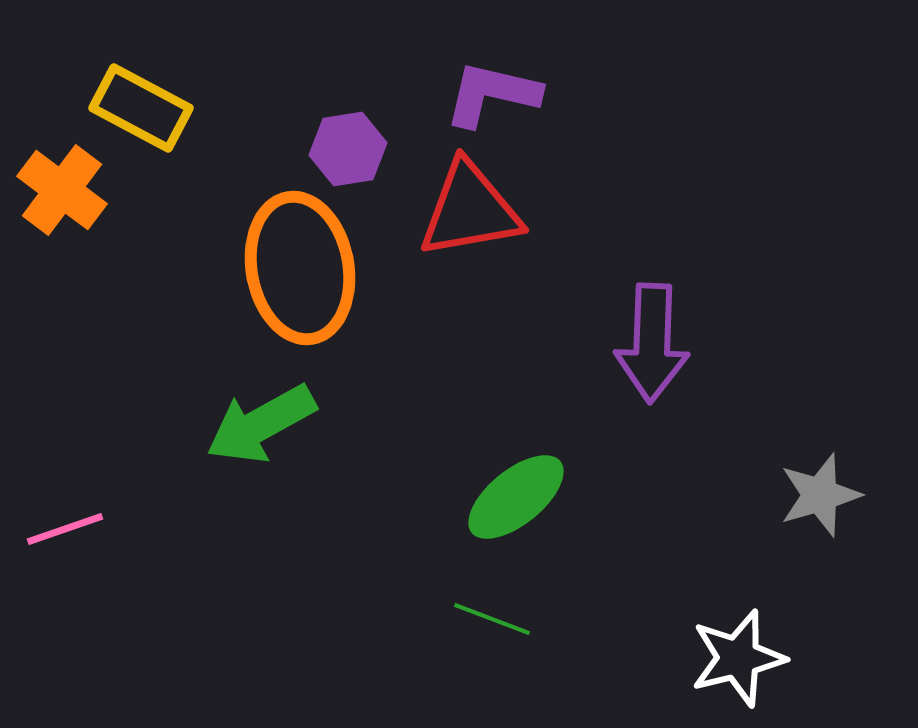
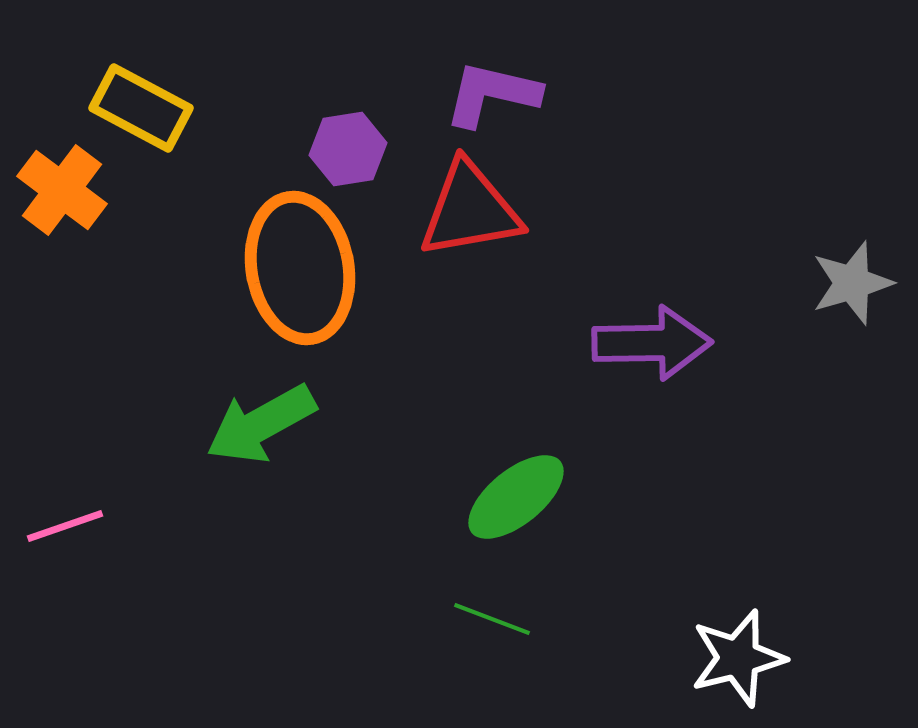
purple arrow: rotated 93 degrees counterclockwise
gray star: moved 32 px right, 212 px up
pink line: moved 3 px up
